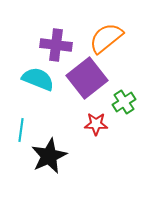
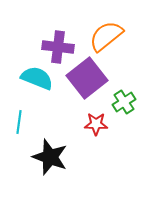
orange semicircle: moved 2 px up
purple cross: moved 2 px right, 2 px down
cyan semicircle: moved 1 px left, 1 px up
cyan line: moved 2 px left, 8 px up
black star: moved 1 px right, 1 px down; rotated 27 degrees counterclockwise
